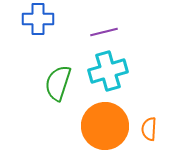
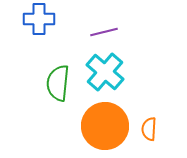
blue cross: moved 1 px right
cyan cross: moved 3 px left, 1 px down; rotated 33 degrees counterclockwise
green semicircle: rotated 12 degrees counterclockwise
